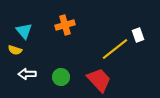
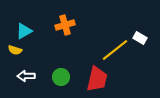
cyan triangle: rotated 42 degrees clockwise
white rectangle: moved 2 px right, 3 px down; rotated 40 degrees counterclockwise
yellow line: moved 1 px down
white arrow: moved 1 px left, 2 px down
red trapezoid: moved 2 px left, 1 px up; rotated 56 degrees clockwise
